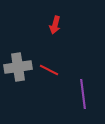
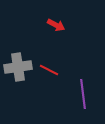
red arrow: moved 1 px right; rotated 78 degrees counterclockwise
